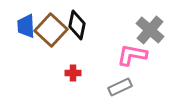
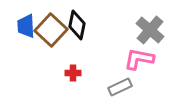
pink L-shape: moved 7 px right, 4 px down
